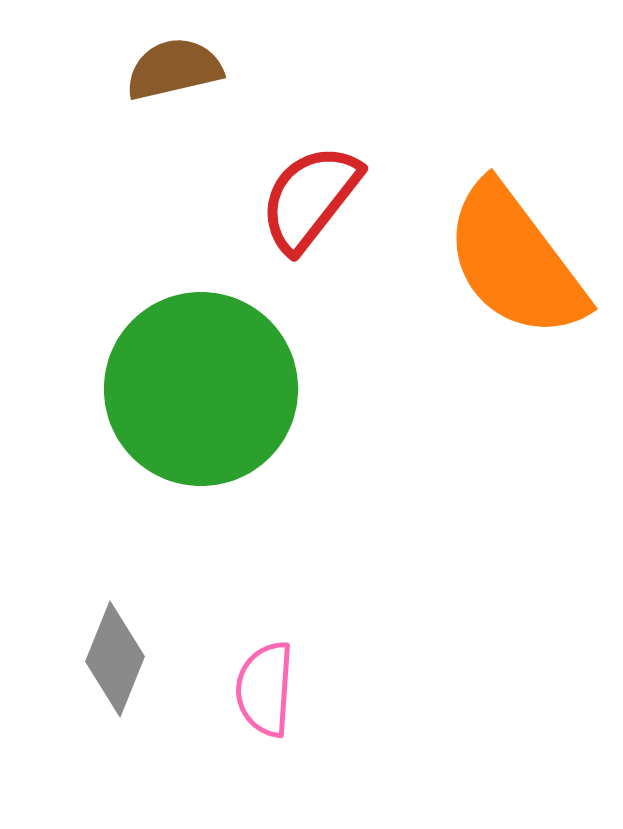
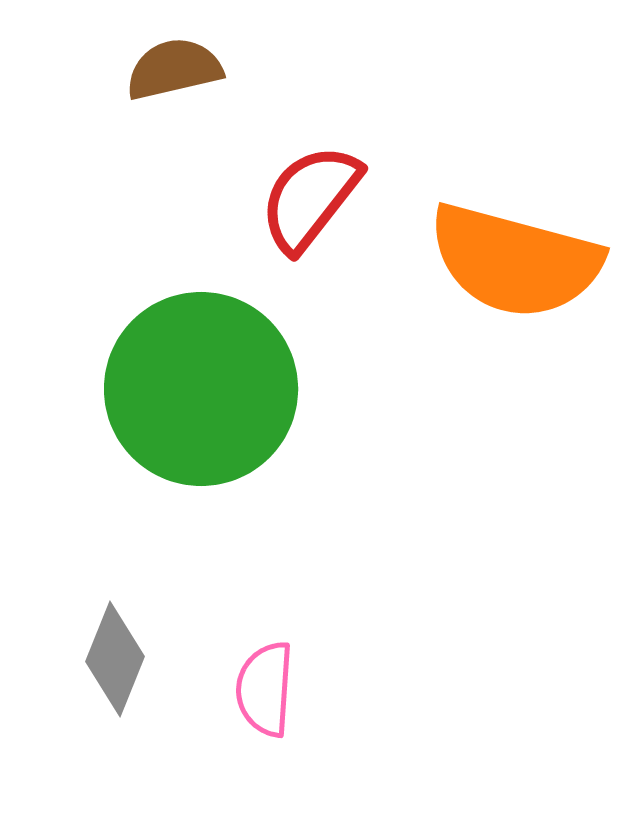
orange semicircle: rotated 38 degrees counterclockwise
